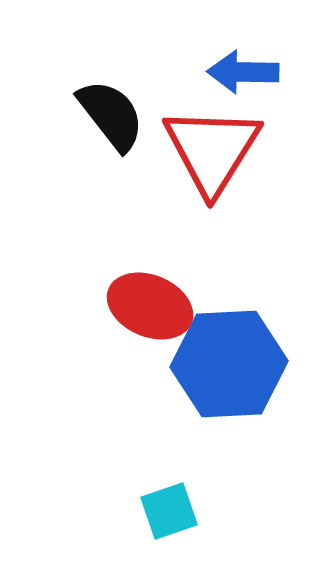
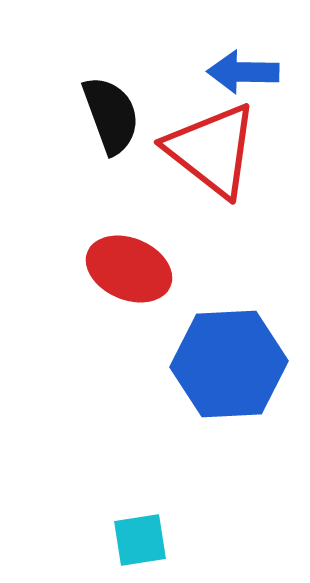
black semicircle: rotated 18 degrees clockwise
red triangle: rotated 24 degrees counterclockwise
red ellipse: moved 21 px left, 37 px up
cyan square: moved 29 px left, 29 px down; rotated 10 degrees clockwise
